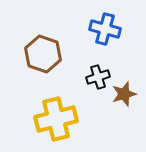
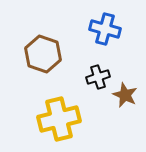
brown star: moved 1 px right, 1 px down; rotated 30 degrees counterclockwise
yellow cross: moved 3 px right
